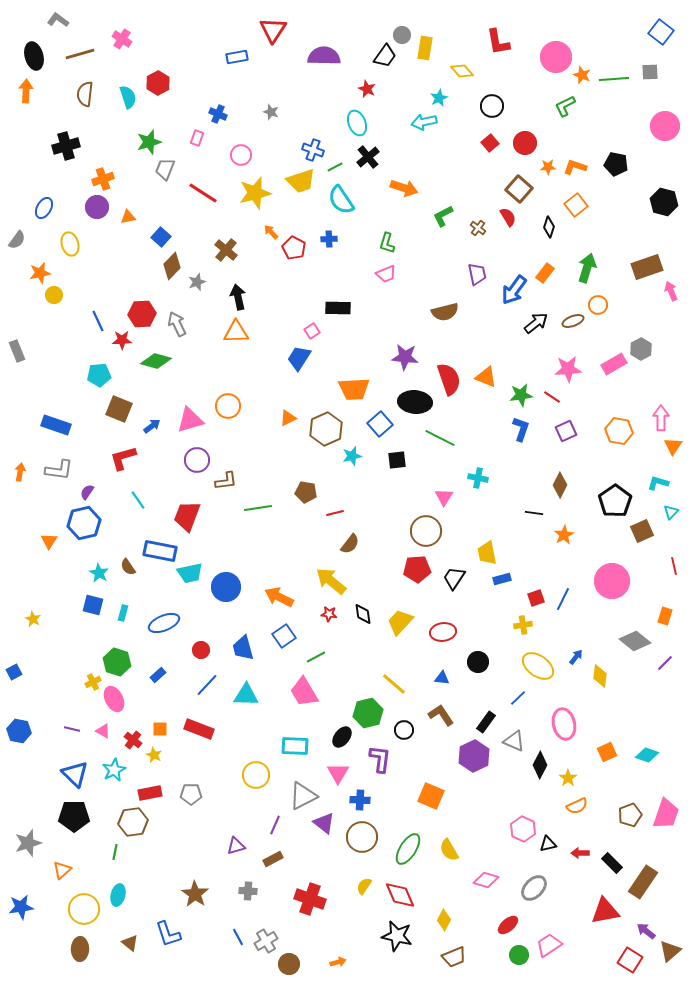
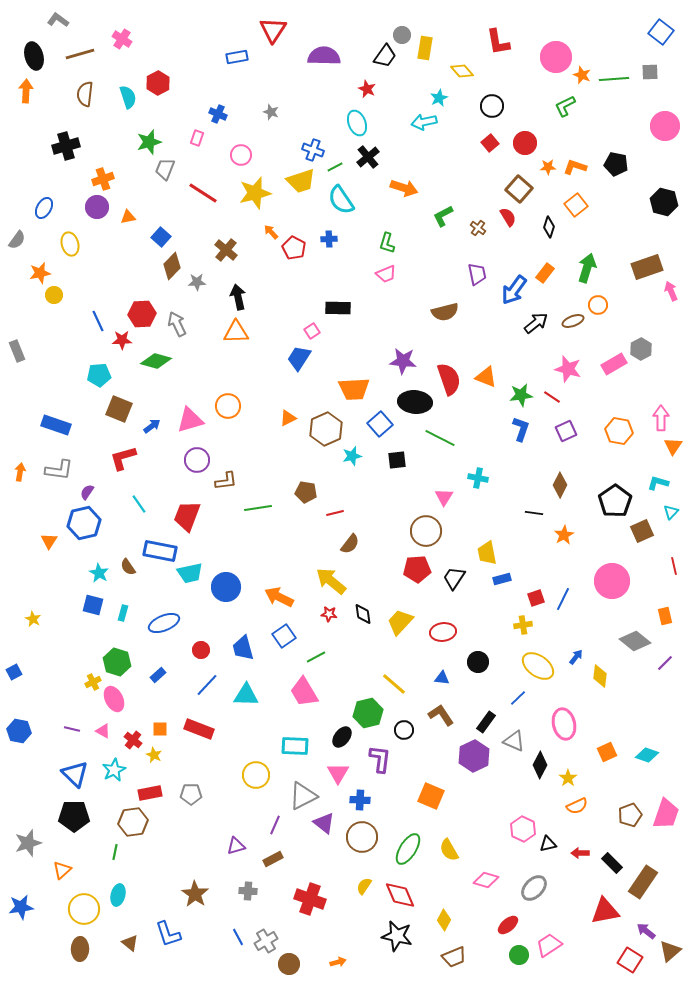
gray star at (197, 282): rotated 18 degrees clockwise
purple star at (405, 357): moved 2 px left, 4 px down
pink star at (568, 369): rotated 20 degrees clockwise
cyan line at (138, 500): moved 1 px right, 4 px down
orange rectangle at (665, 616): rotated 30 degrees counterclockwise
